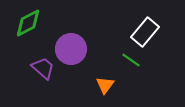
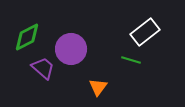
green diamond: moved 1 px left, 14 px down
white rectangle: rotated 12 degrees clockwise
green line: rotated 18 degrees counterclockwise
orange triangle: moved 7 px left, 2 px down
